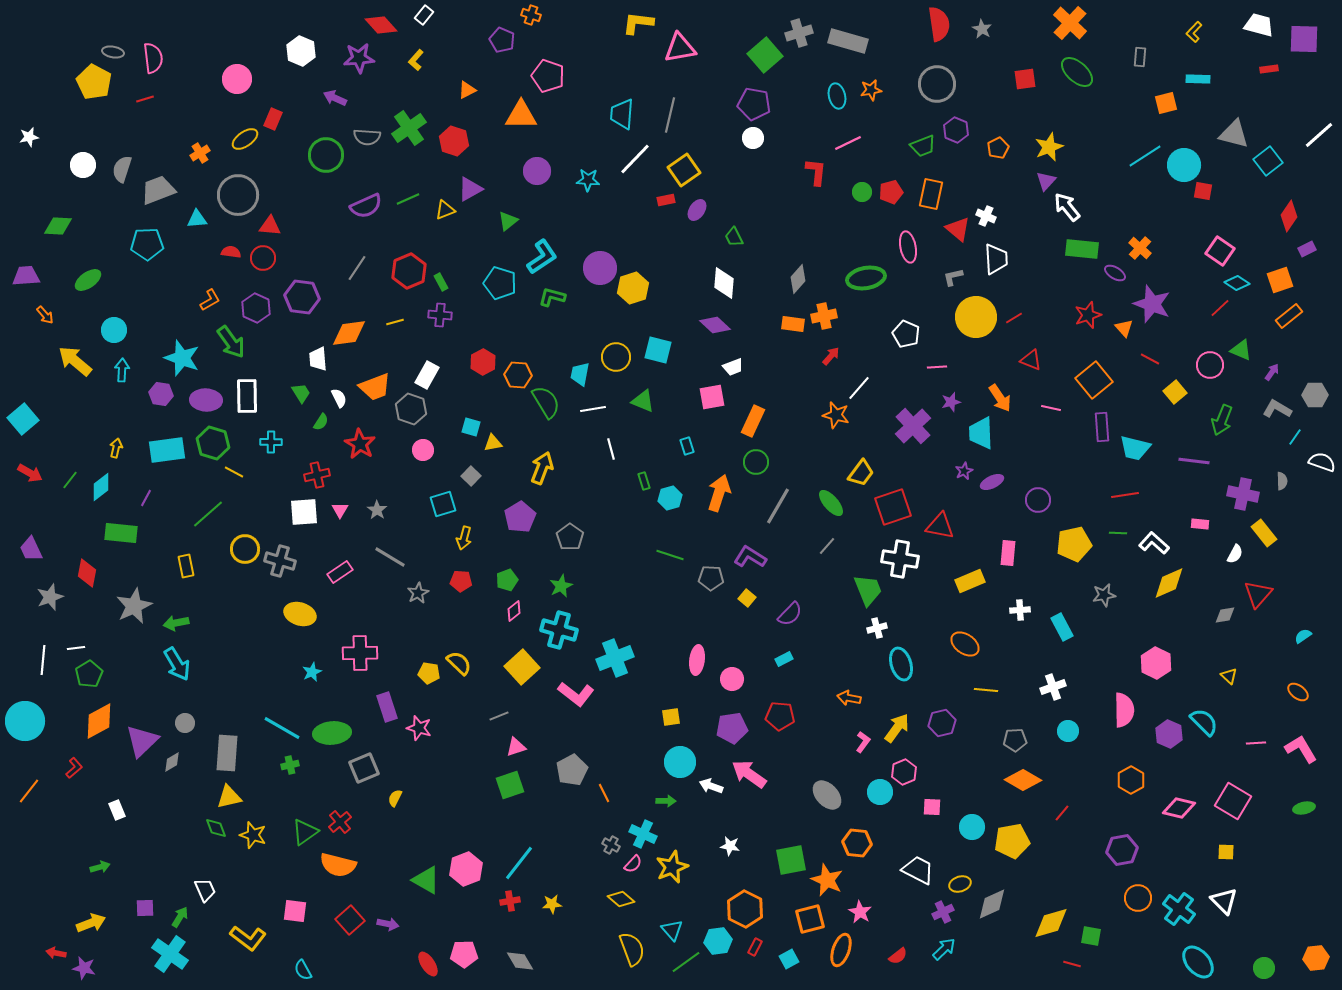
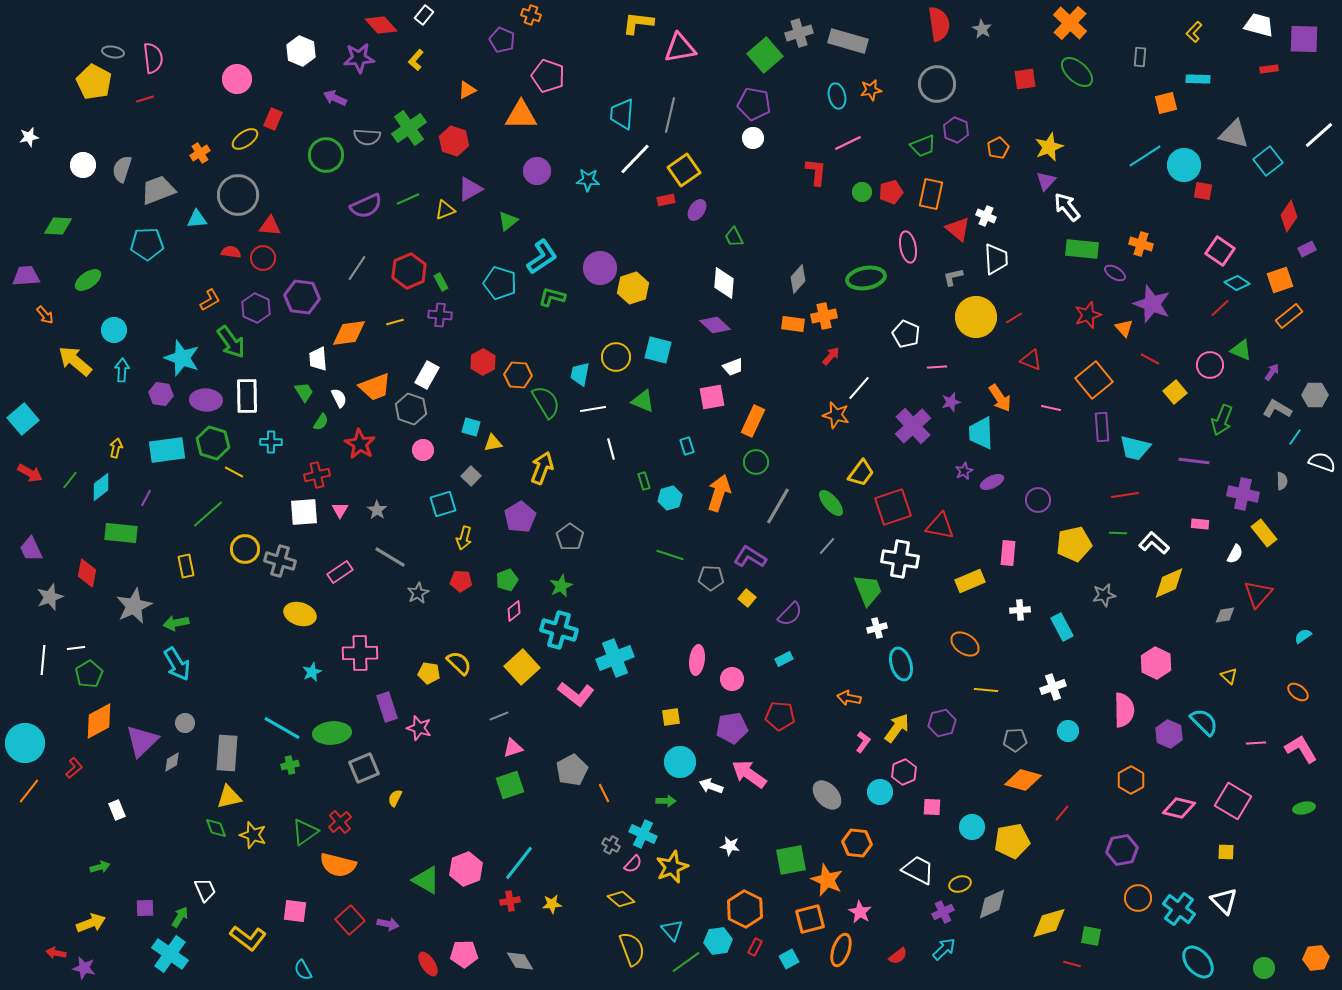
orange cross at (1140, 248): moved 1 px right, 4 px up; rotated 25 degrees counterclockwise
green trapezoid at (301, 393): moved 3 px right, 1 px up
cyan circle at (25, 721): moved 22 px down
pink triangle at (516, 747): moved 3 px left, 1 px down
orange diamond at (1023, 780): rotated 15 degrees counterclockwise
yellow diamond at (1051, 923): moved 2 px left
